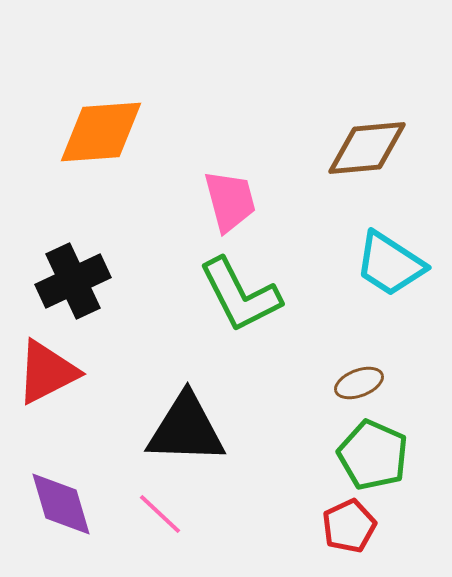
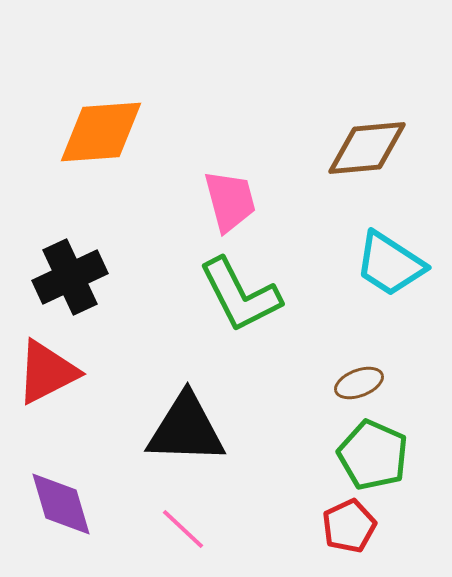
black cross: moved 3 px left, 4 px up
pink line: moved 23 px right, 15 px down
